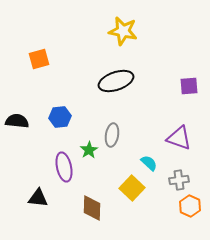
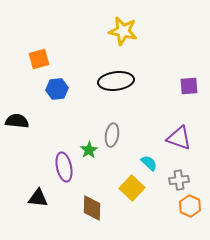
black ellipse: rotated 12 degrees clockwise
blue hexagon: moved 3 px left, 28 px up
